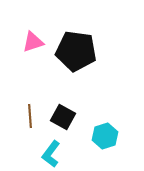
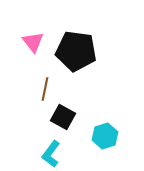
pink triangle: rotated 50 degrees counterclockwise
brown line: moved 15 px right, 27 px up; rotated 15 degrees clockwise
